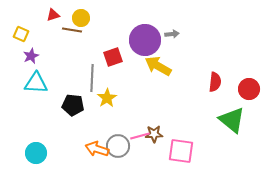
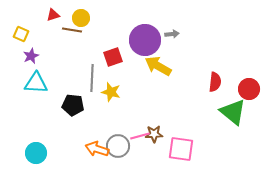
yellow star: moved 4 px right, 6 px up; rotated 24 degrees counterclockwise
green triangle: moved 1 px right, 8 px up
pink square: moved 2 px up
